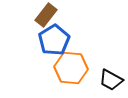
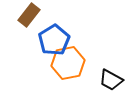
brown rectangle: moved 17 px left
orange hexagon: moved 3 px left, 5 px up; rotated 16 degrees counterclockwise
